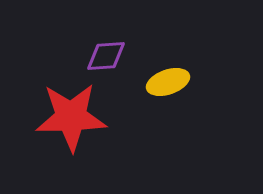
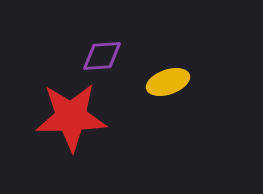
purple diamond: moved 4 px left
